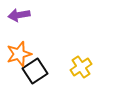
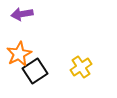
purple arrow: moved 3 px right, 1 px up
orange star: rotated 10 degrees counterclockwise
